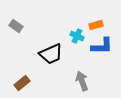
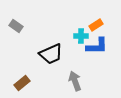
orange rectangle: rotated 16 degrees counterclockwise
cyan cross: moved 4 px right; rotated 24 degrees counterclockwise
blue L-shape: moved 5 px left
gray arrow: moved 7 px left
